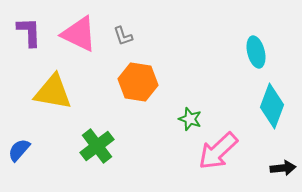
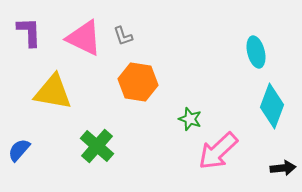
pink triangle: moved 5 px right, 4 px down
green cross: rotated 12 degrees counterclockwise
